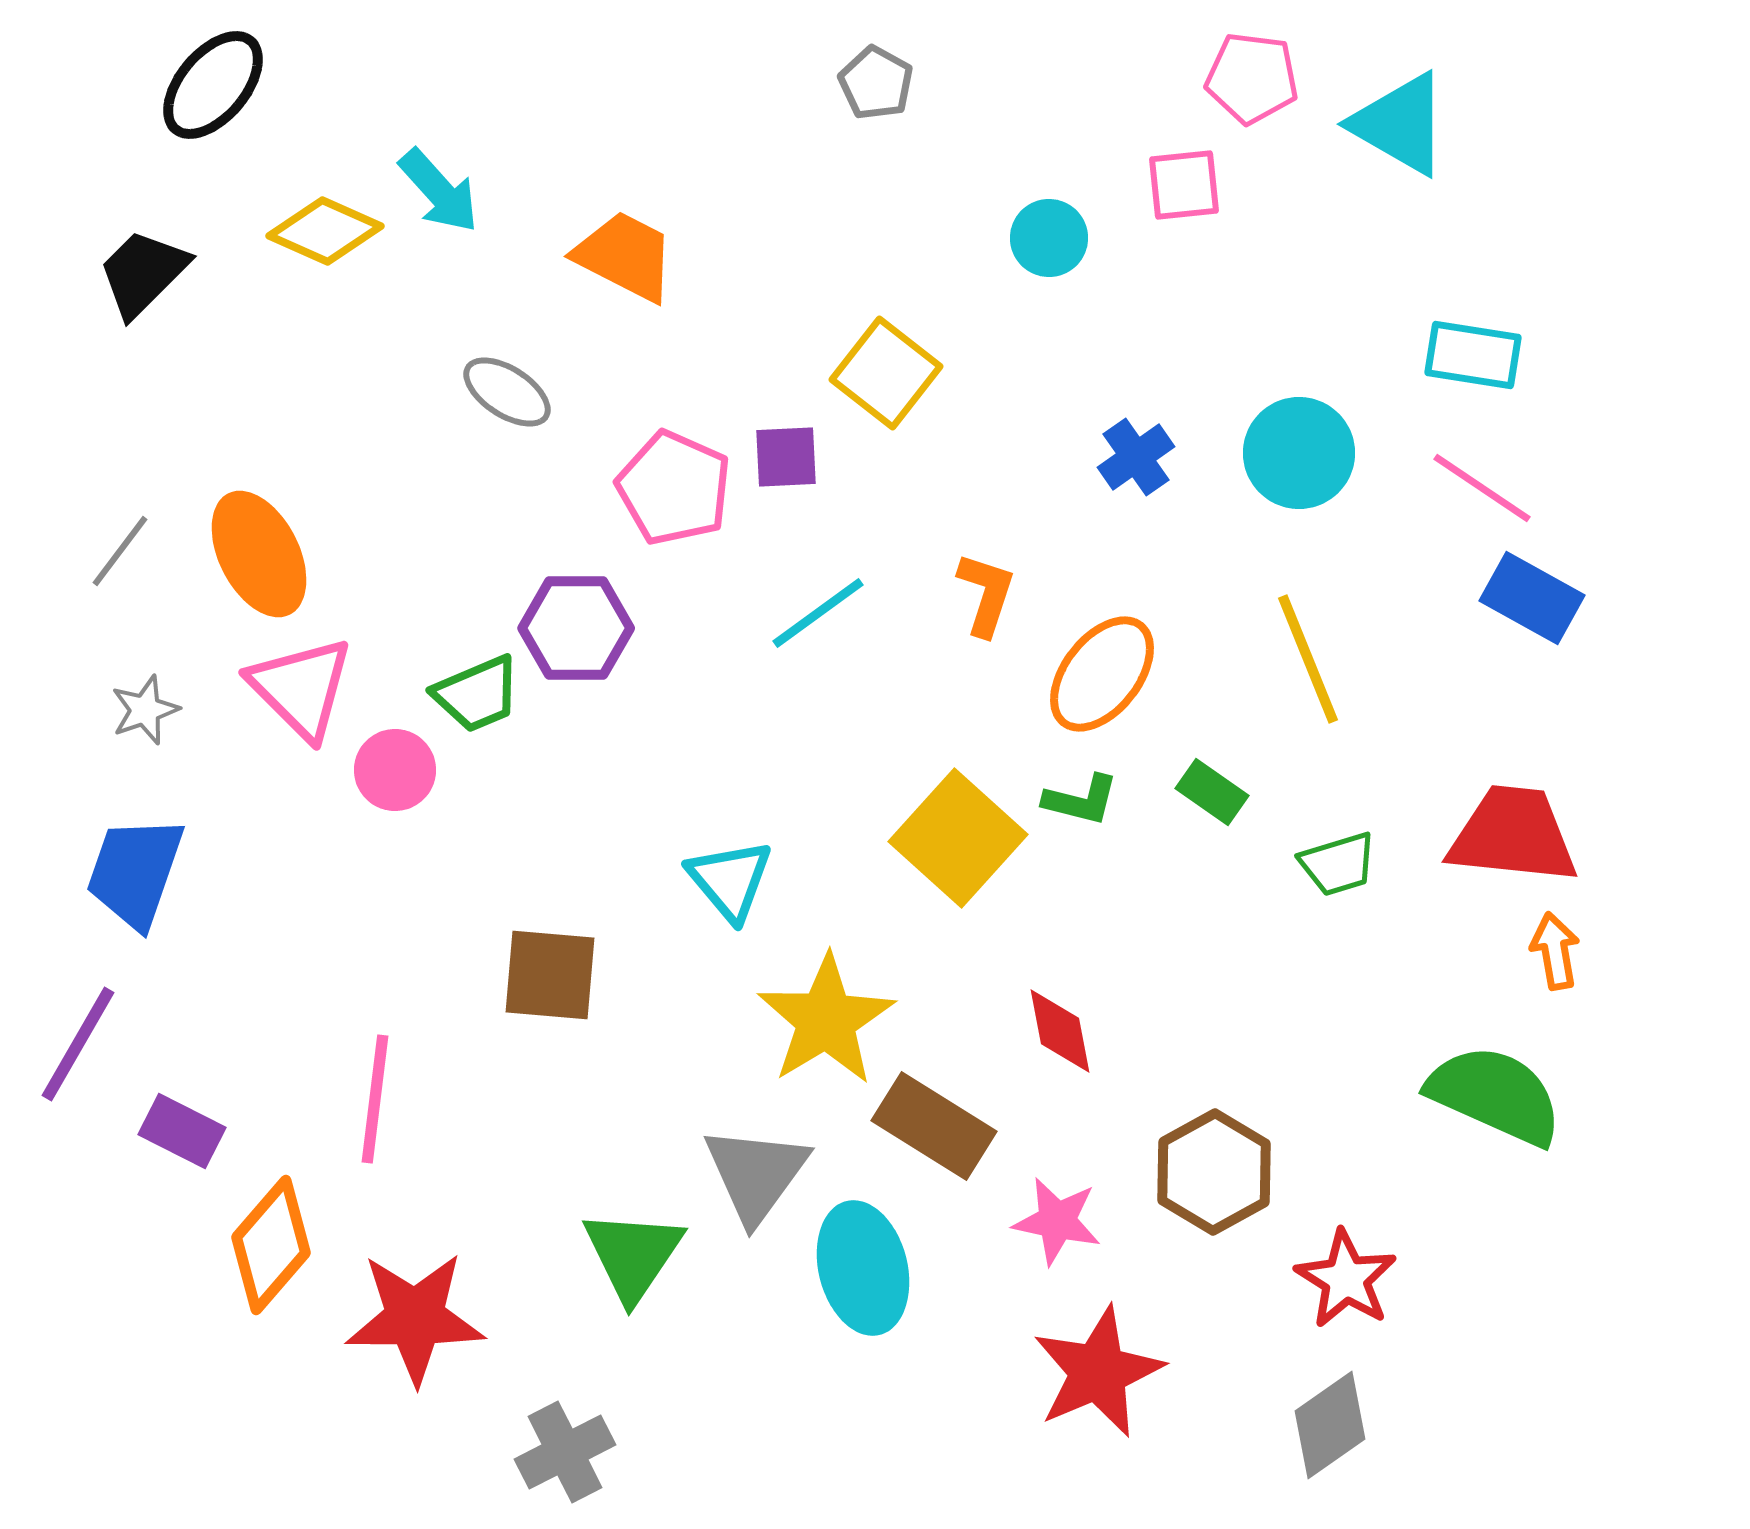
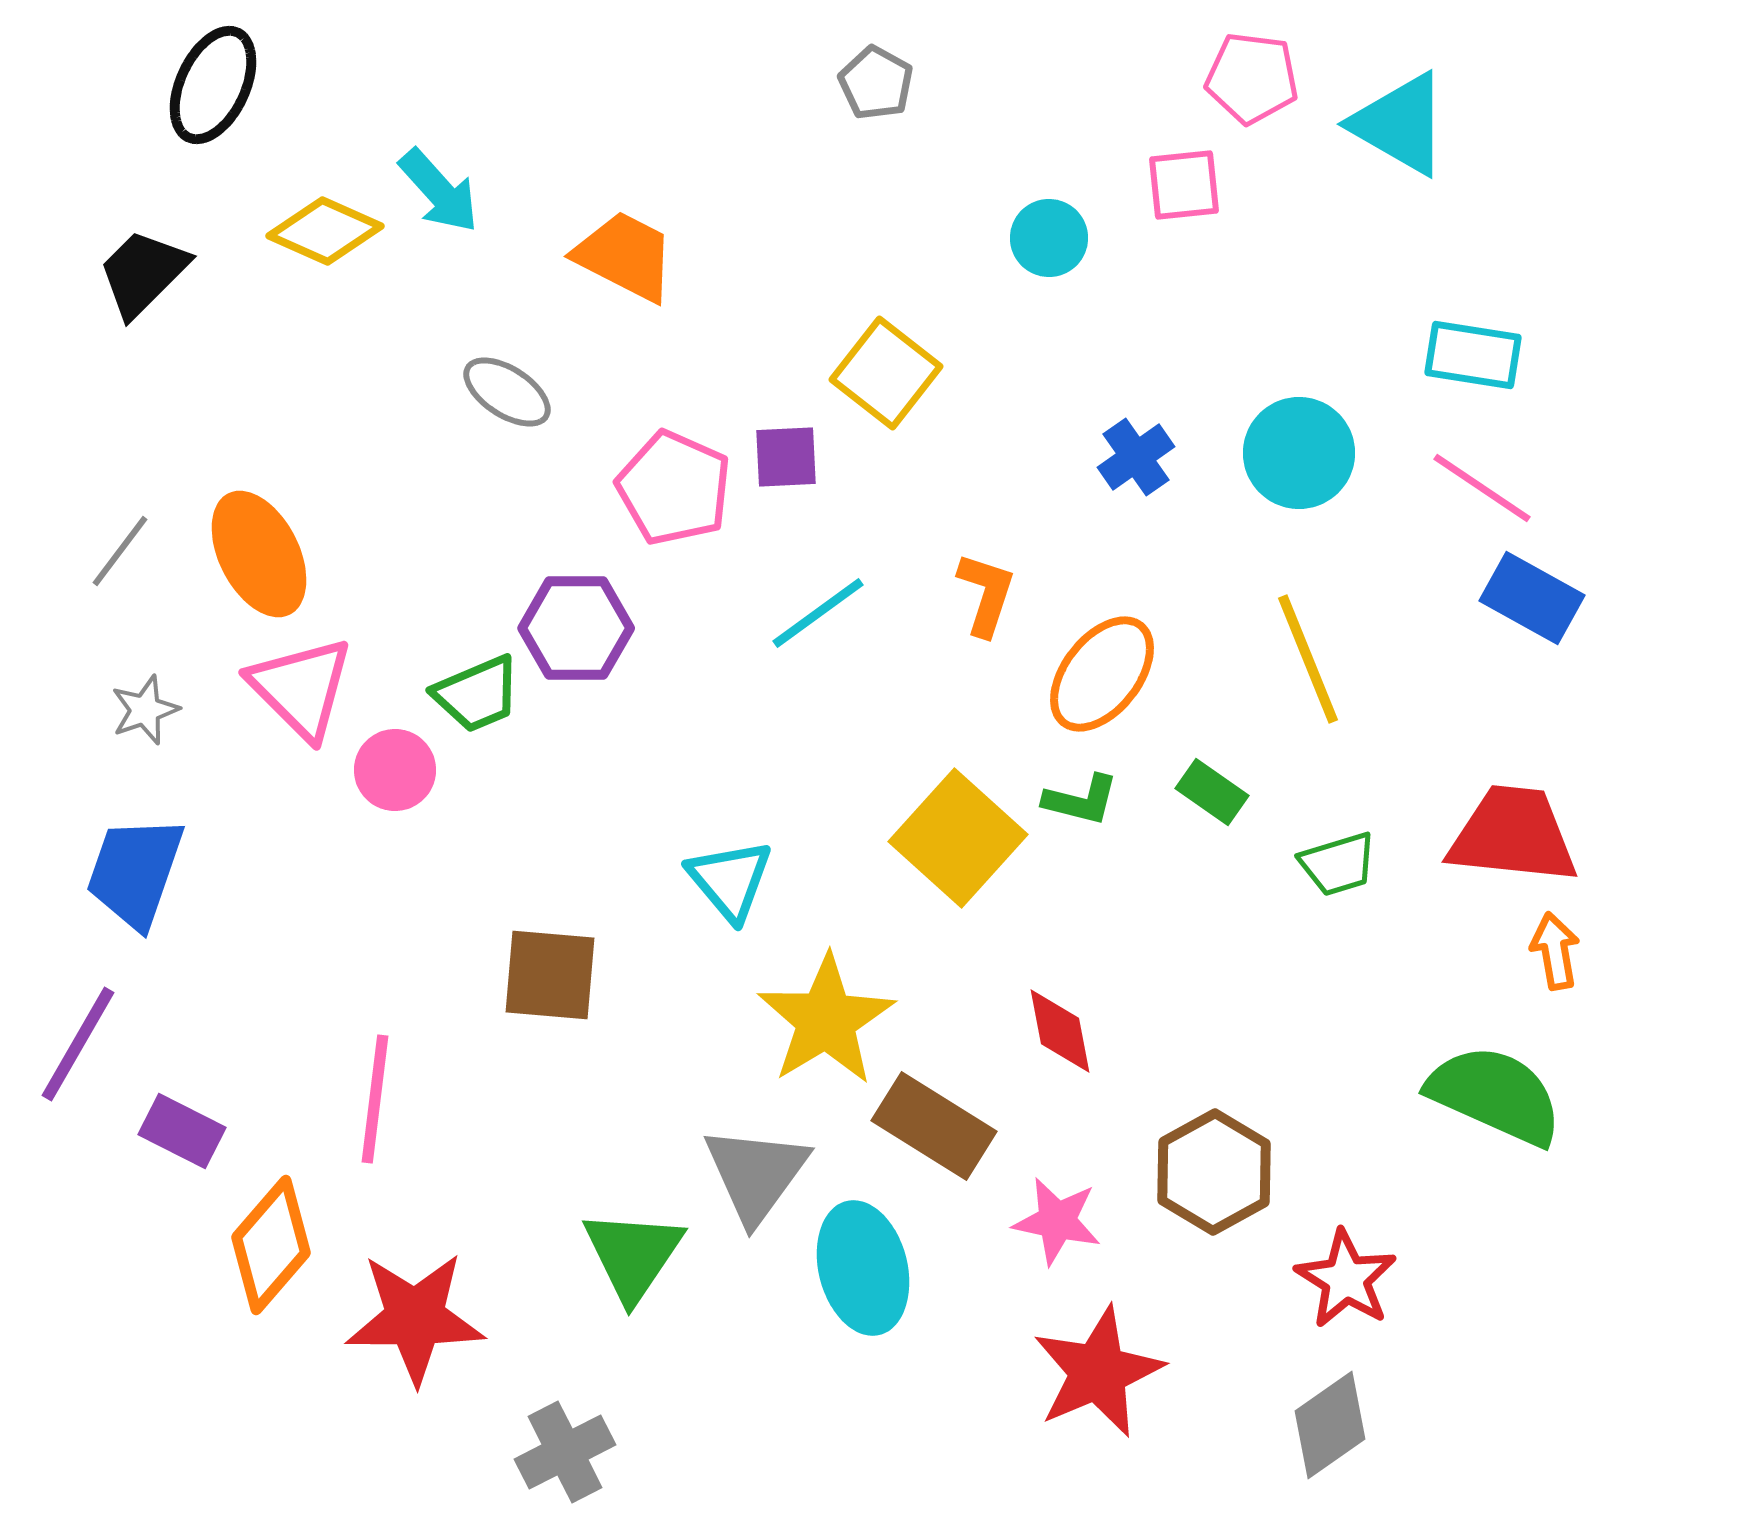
black ellipse at (213, 85): rotated 15 degrees counterclockwise
